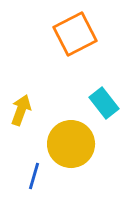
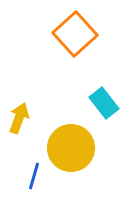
orange square: rotated 15 degrees counterclockwise
yellow arrow: moved 2 px left, 8 px down
yellow circle: moved 4 px down
